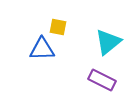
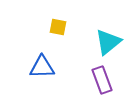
blue triangle: moved 18 px down
purple rectangle: rotated 44 degrees clockwise
